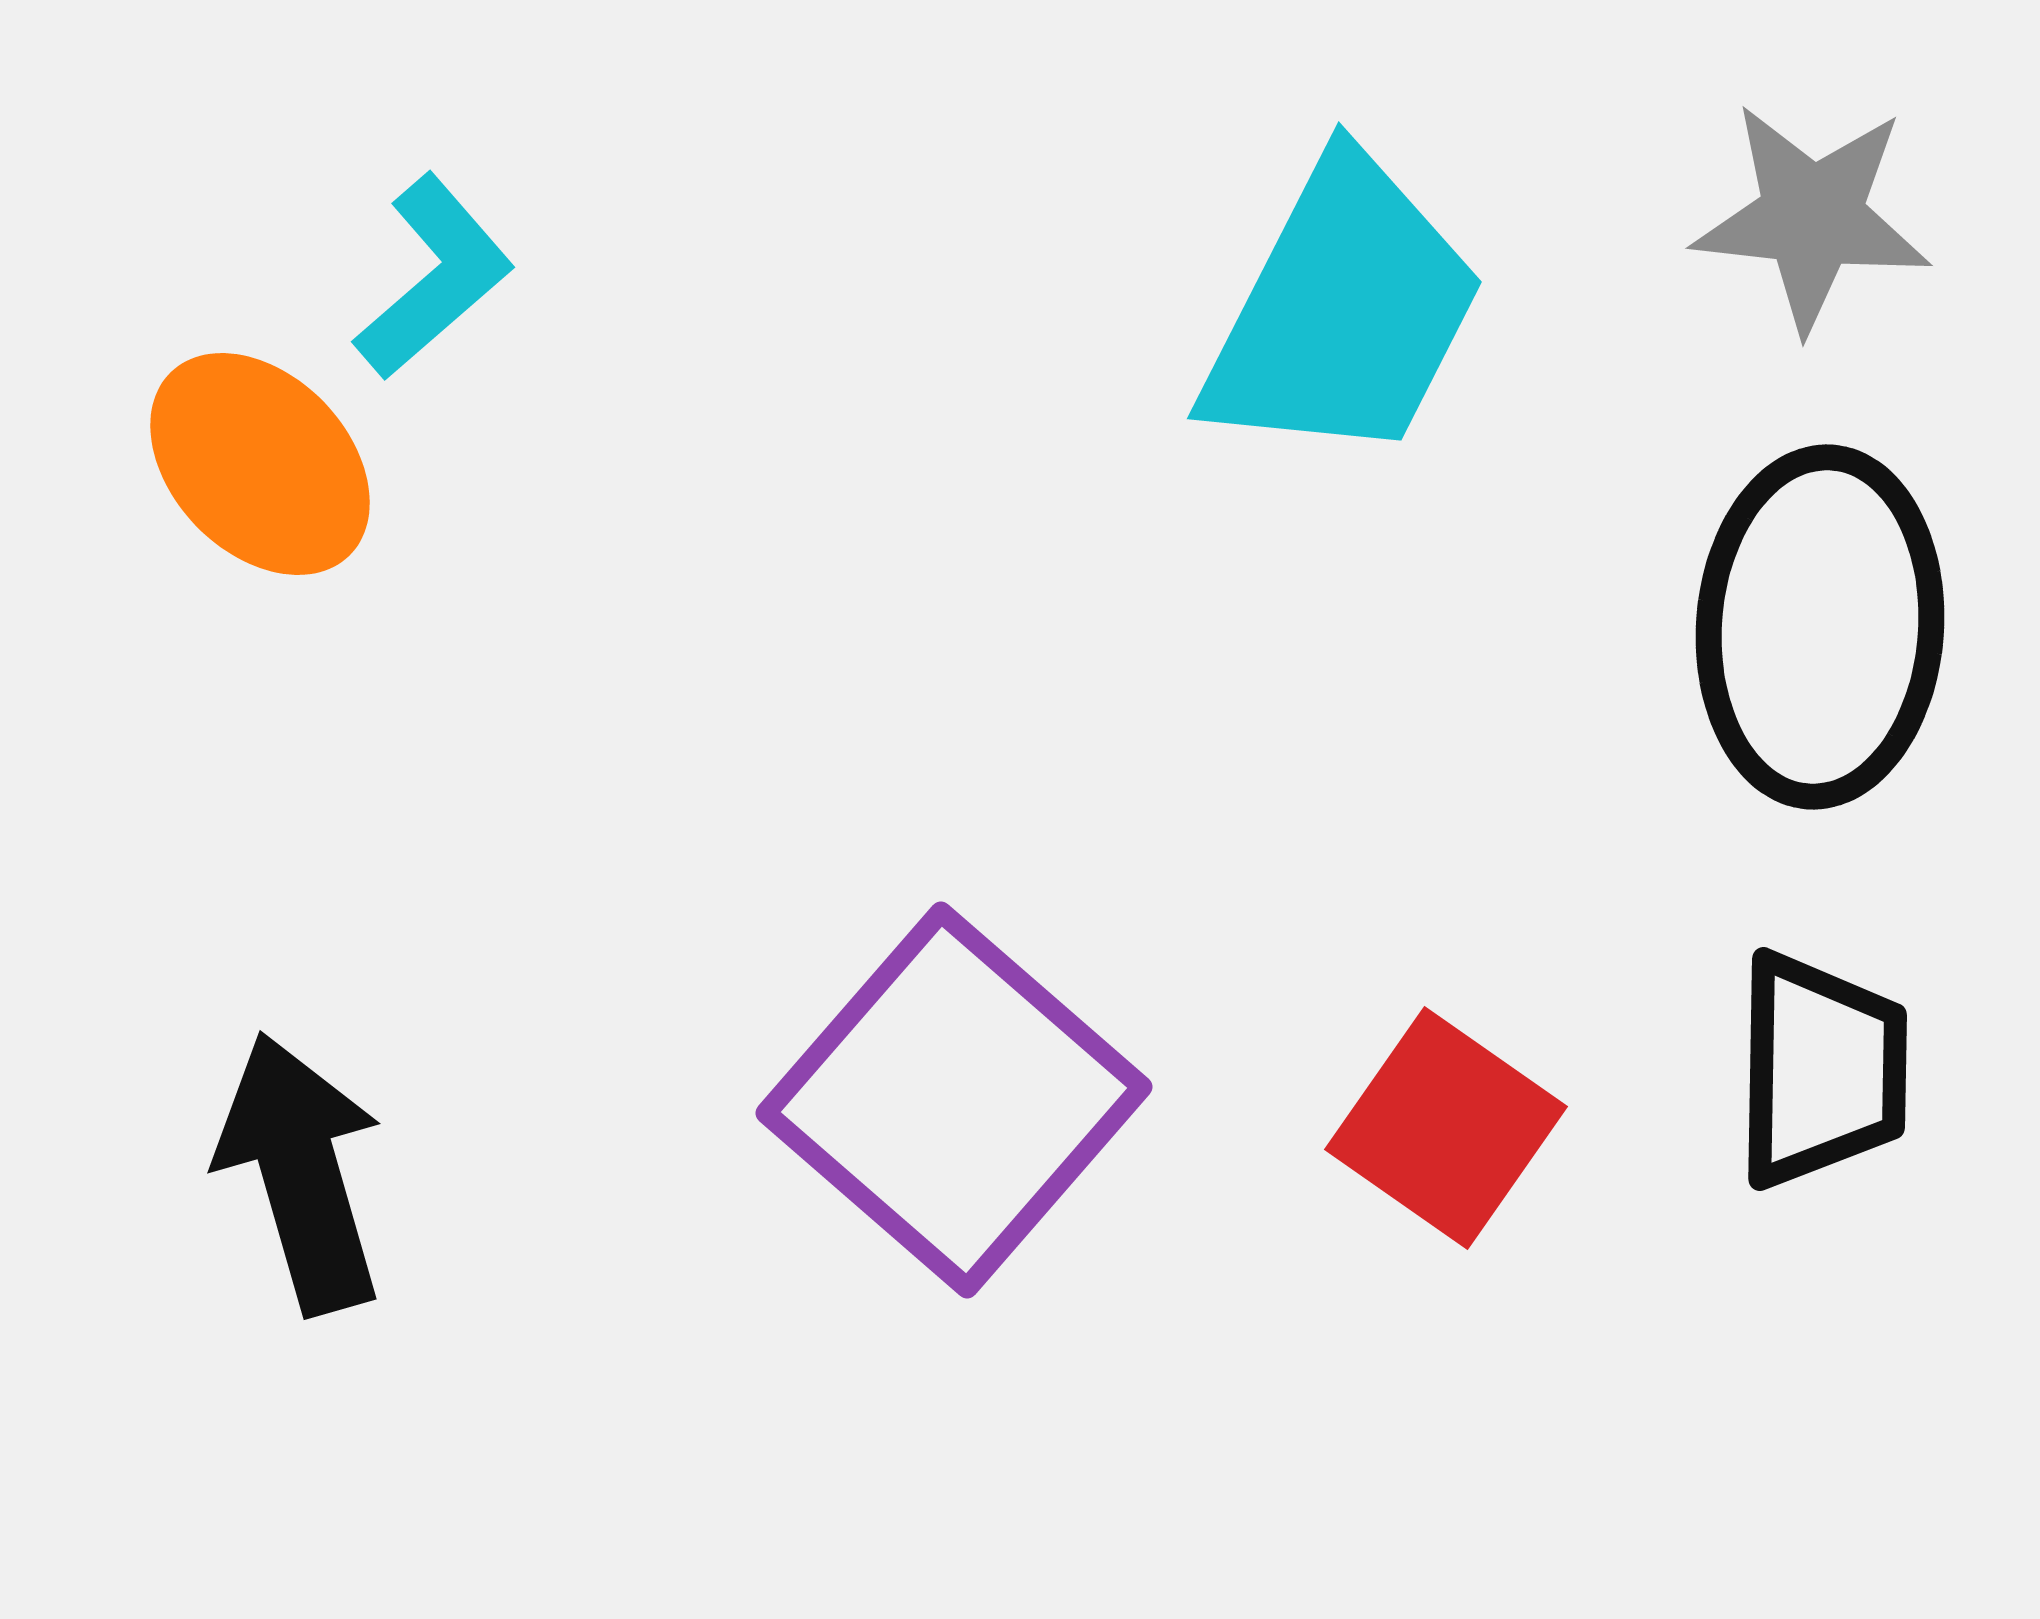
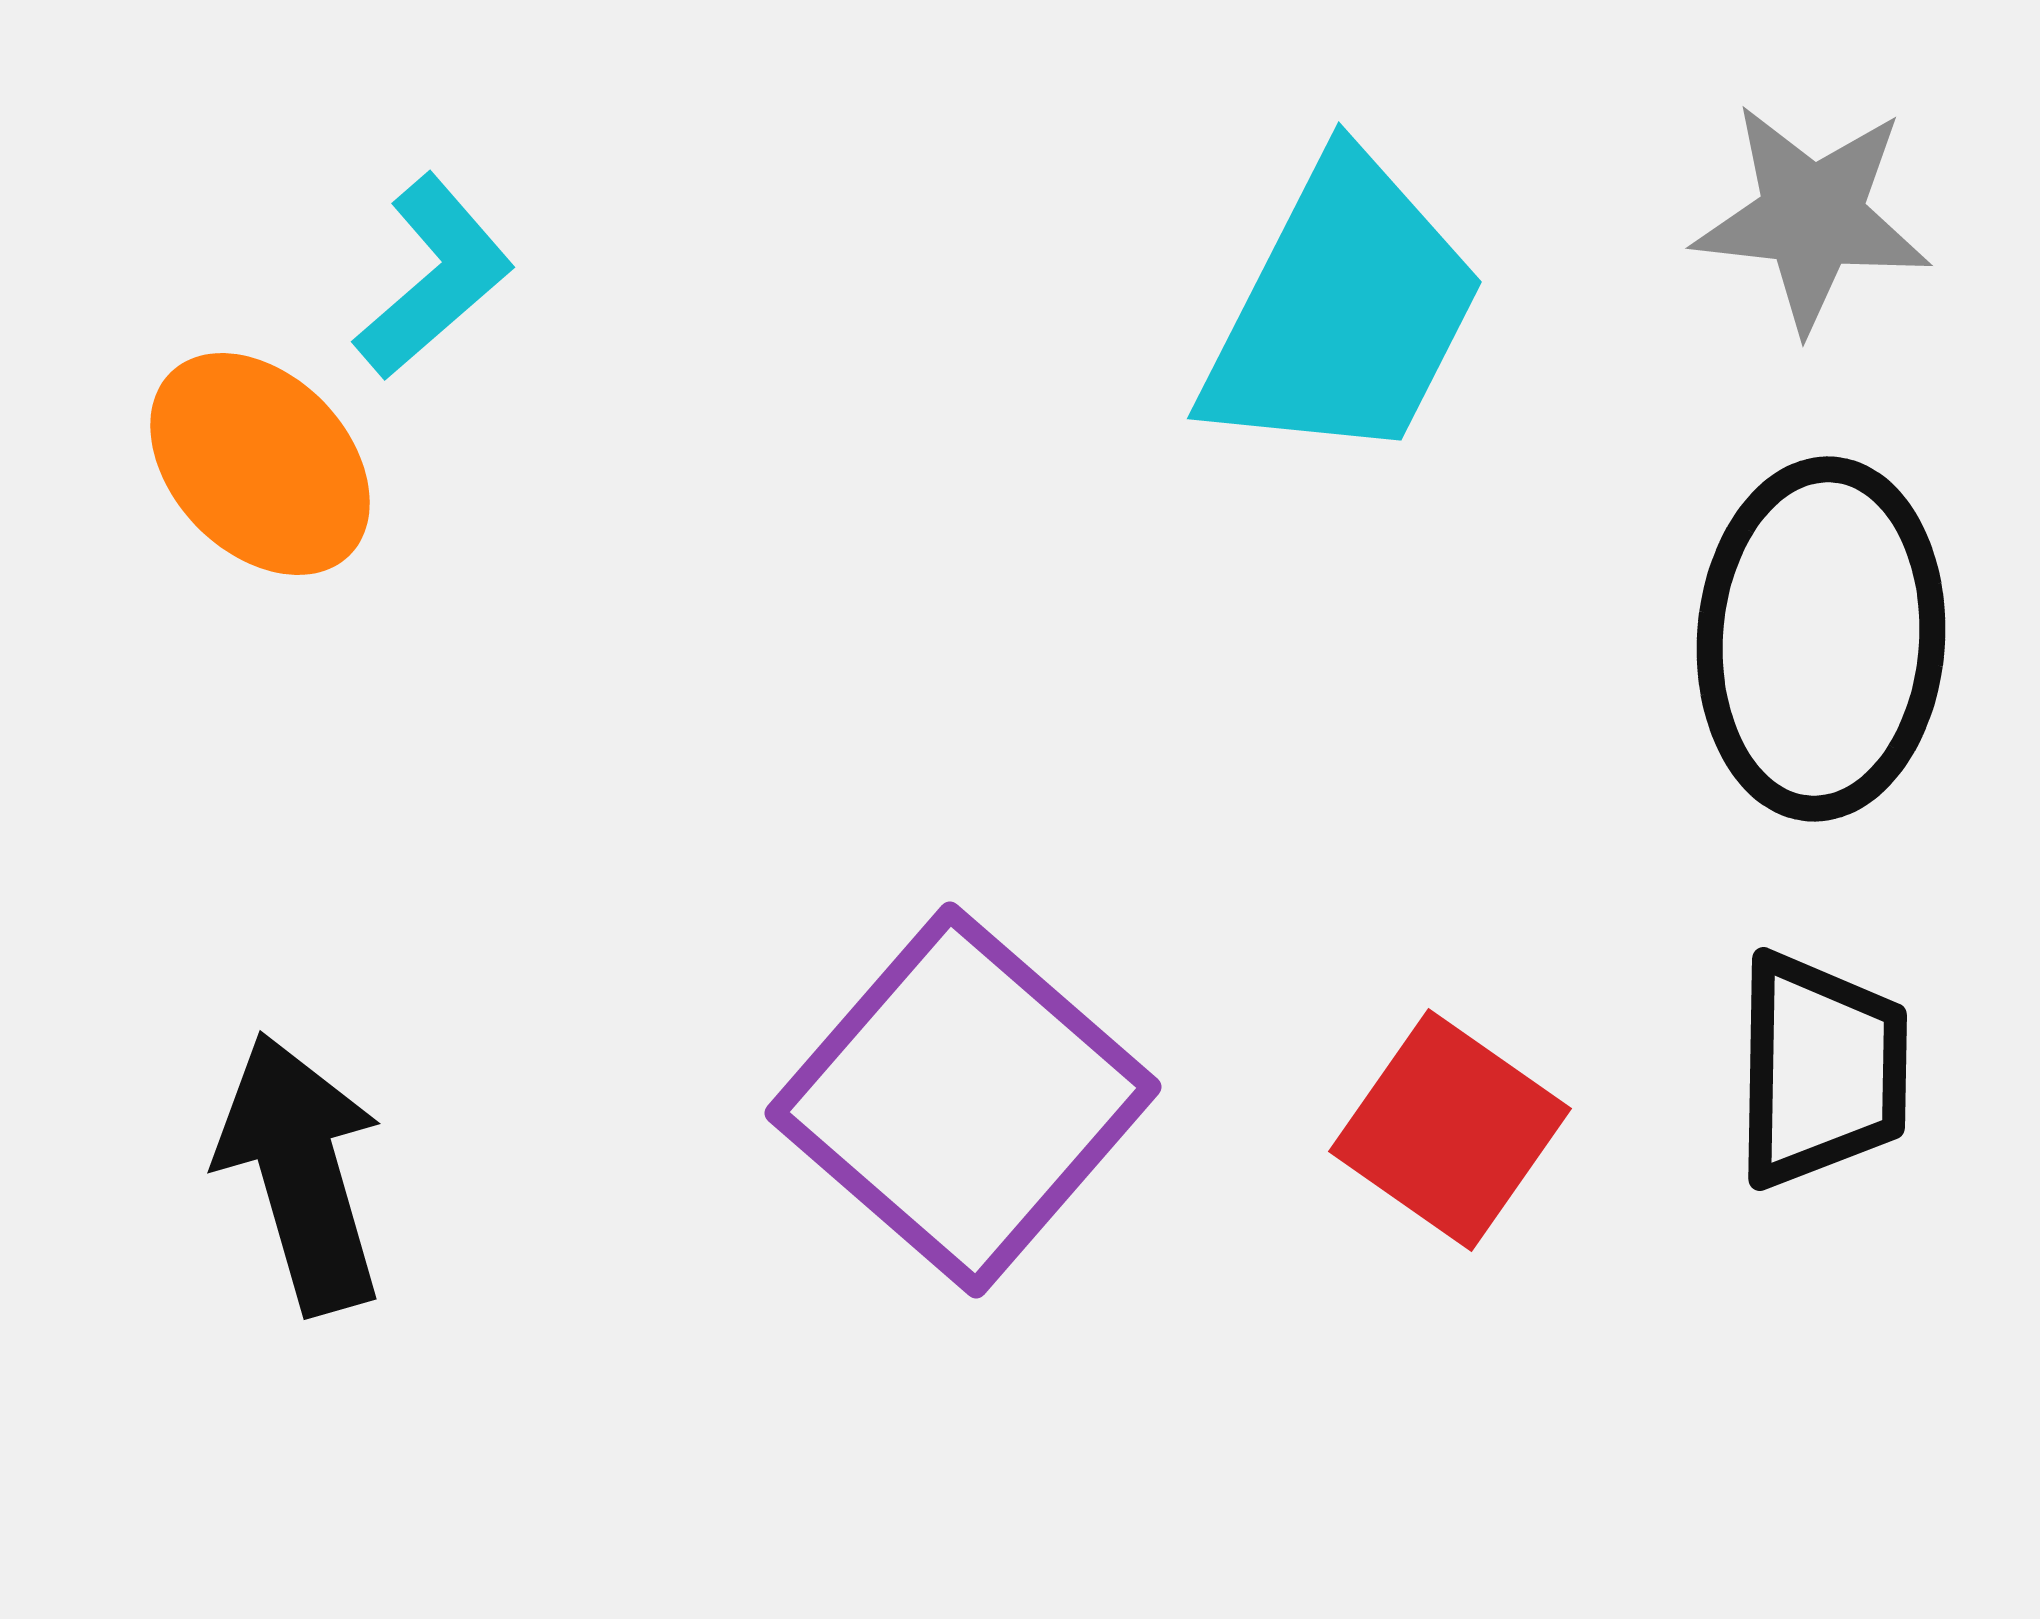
black ellipse: moved 1 px right, 12 px down
purple square: moved 9 px right
red square: moved 4 px right, 2 px down
